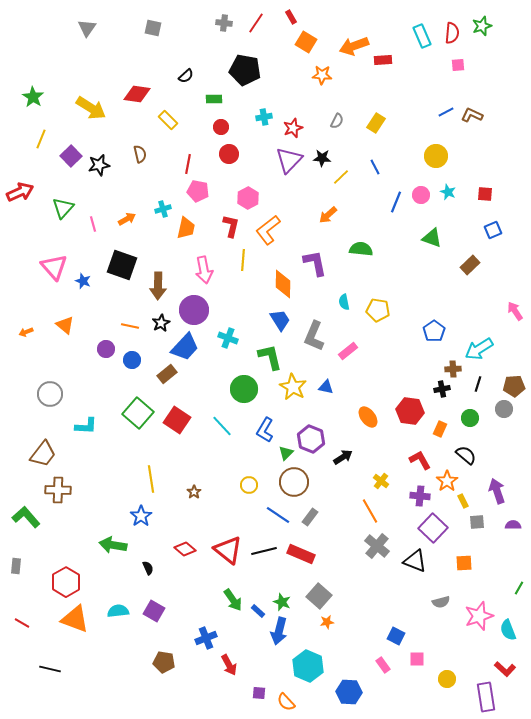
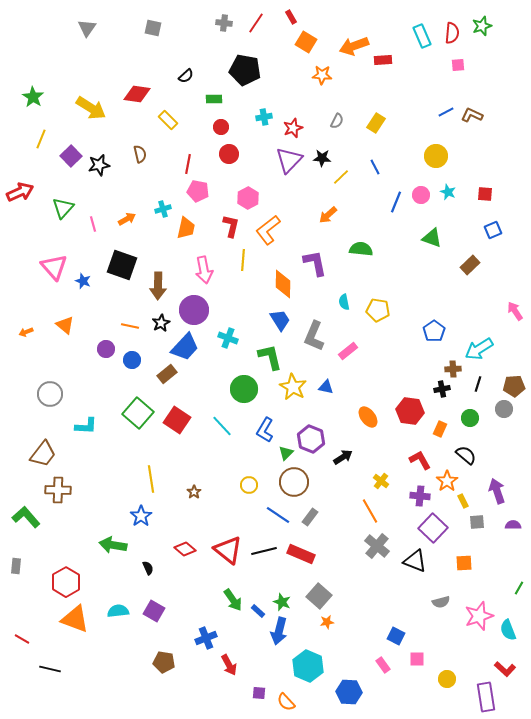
red line at (22, 623): moved 16 px down
